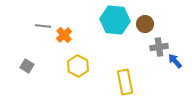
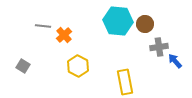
cyan hexagon: moved 3 px right, 1 px down
gray square: moved 4 px left
